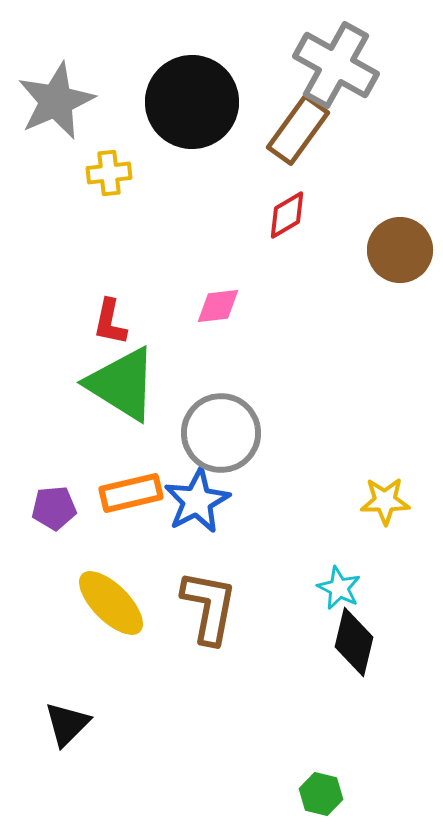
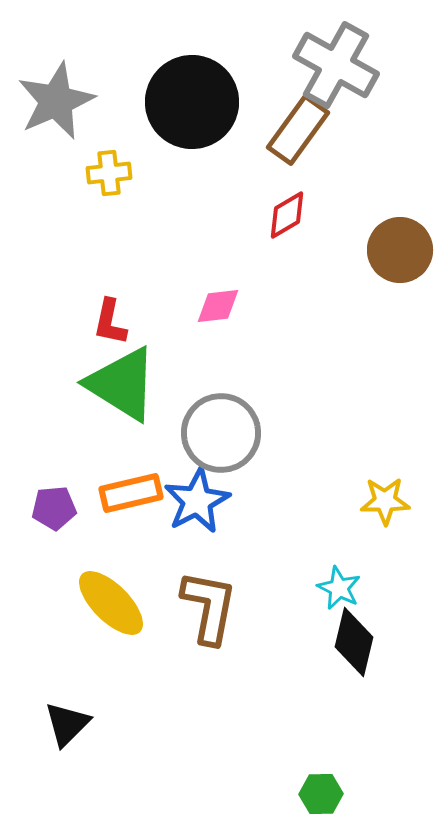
green hexagon: rotated 15 degrees counterclockwise
